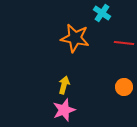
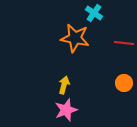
cyan cross: moved 8 px left
orange circle: moved 4 px up
pink star: moved 2 px right
